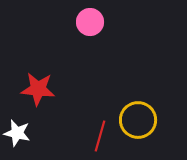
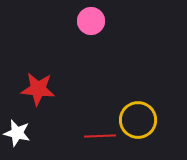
pink circle: moved 1 px right, 1 px up
red line: rotated 72 degrees clockwise
